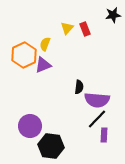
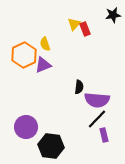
yellow triangle: moved 7 px right, 4 px up
yellow semicircle: rotated 40 degrees counterclockwise
purple circle: moved 4 px left, 1 px down
purple rectangle: rotated 16 degrees counterclockwise
